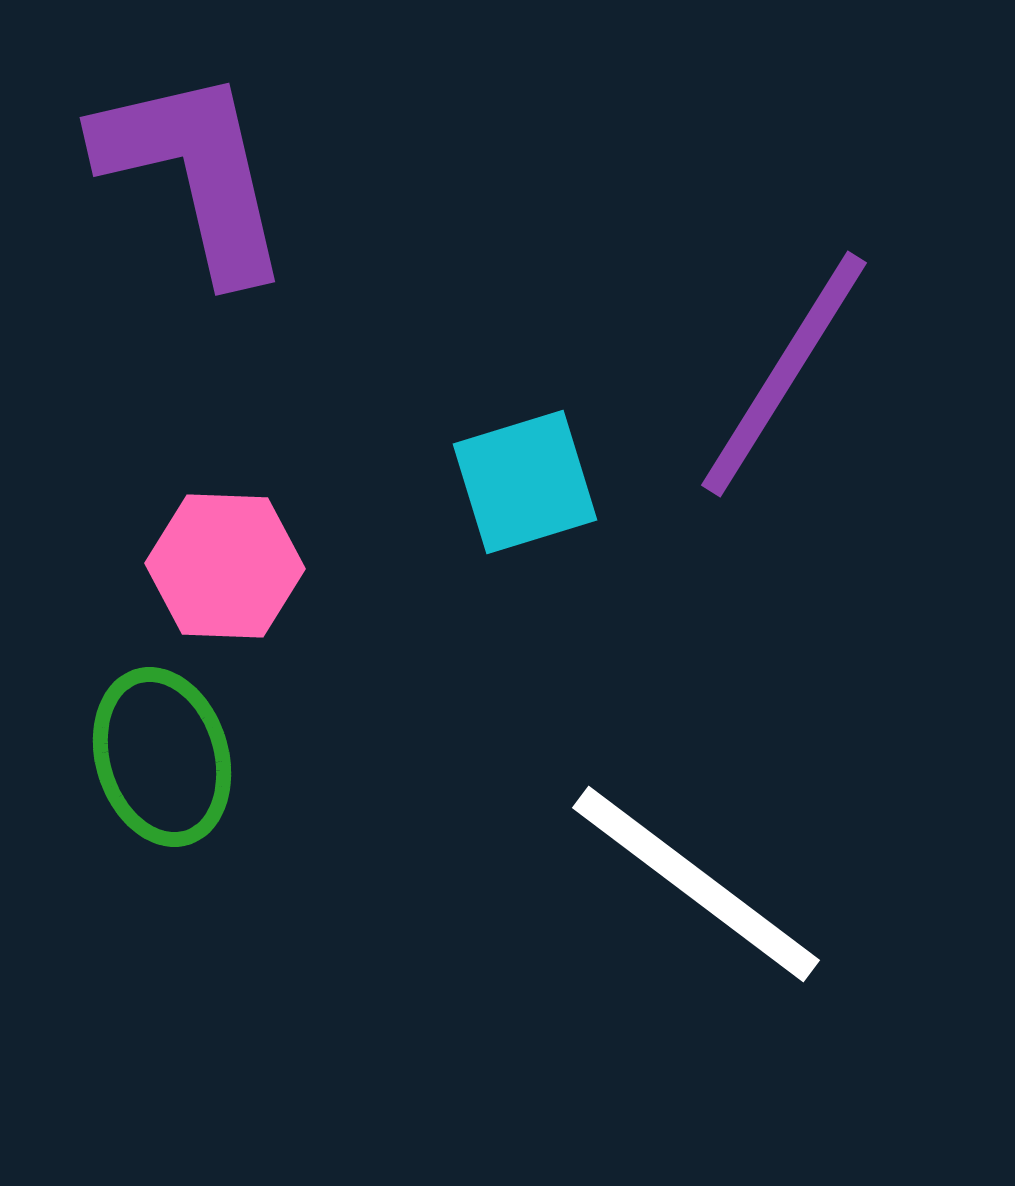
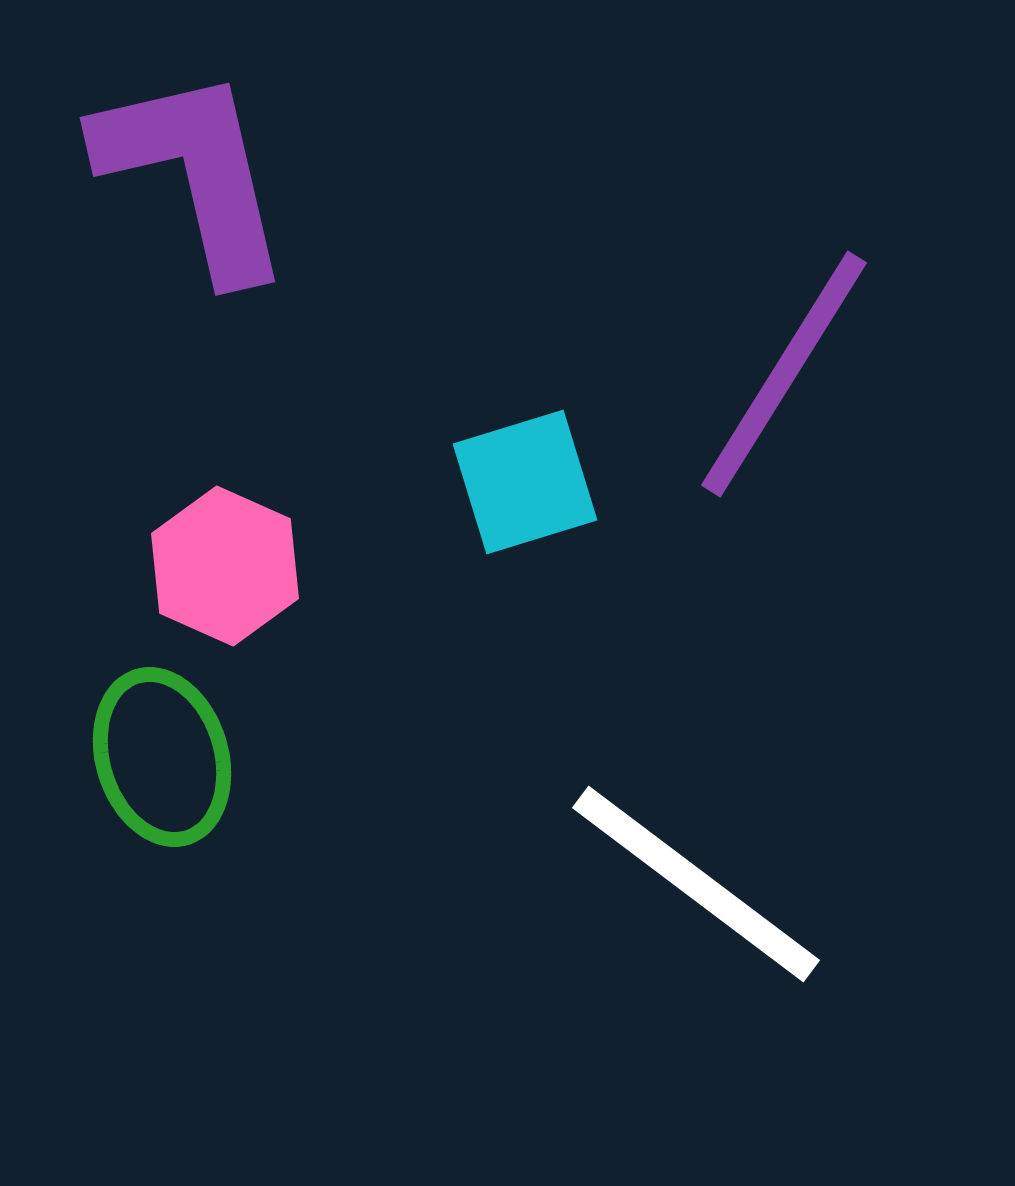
pink hexagon: rotated 22 degrees clockwise
